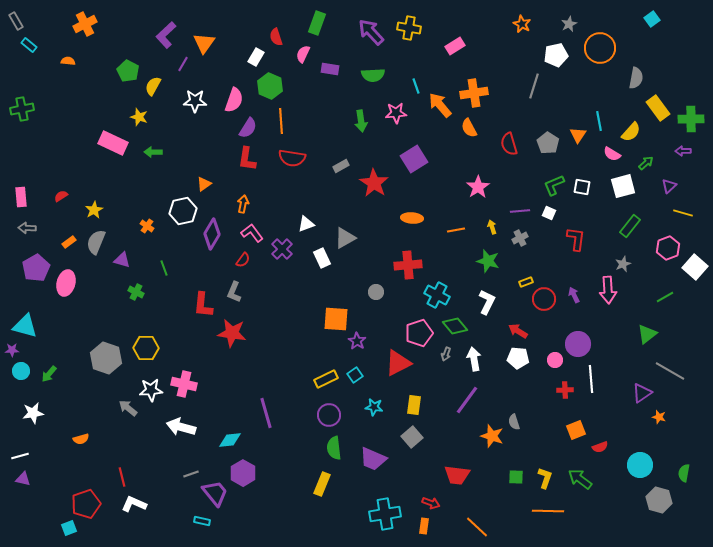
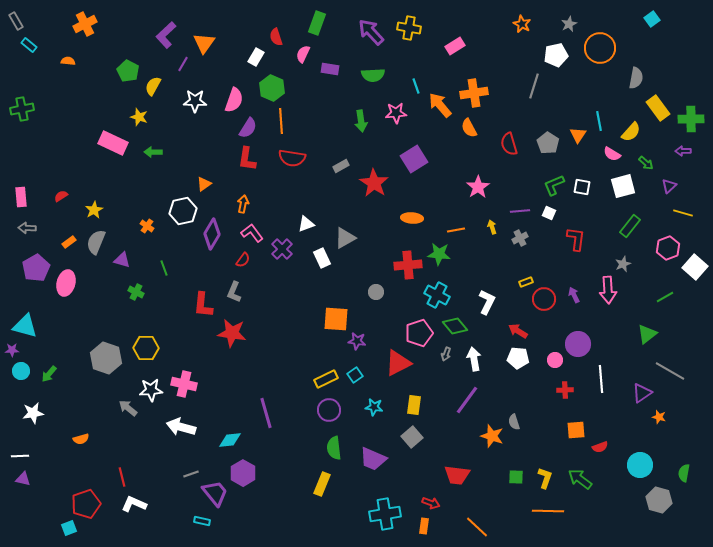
green hexagon at (270, 86): moved 2 px right, 2 px down
green arrow at (646, 163): rotated 84 degrees clockwise
green star at (488, 261): moved 49 px left, 7 px up; rotated 10 degrees counterclockwise
purple star at (357, 341): rotated 24 degrees counterclockwise
white line at (591, 379): moved 10 px right
purple circle at (329, 415): moved 5 px up
orange square at (576, 430): rotated 18 degrees clockwise
white line at (20, 456): rotated 12 degrees clockwise
